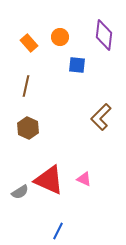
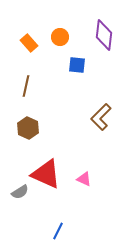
red triangle: moved 3 px left, 6 px up
